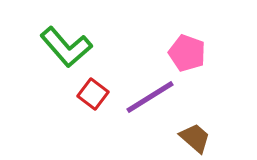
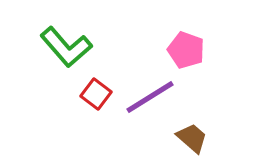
pink pentagon: moved 1 px left, 3 px up
red square: moved 3 px right
brown trapezoid: moved 3 px left
